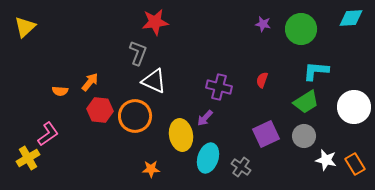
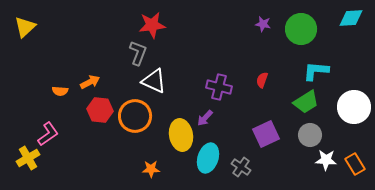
red star: moved 3 px left, 3 px down
orange arrow: rotated 24 degrees clockwise
gray circle: moved 6 px right, 1 px up
white star: rotated 10 degrees counterclockwise
